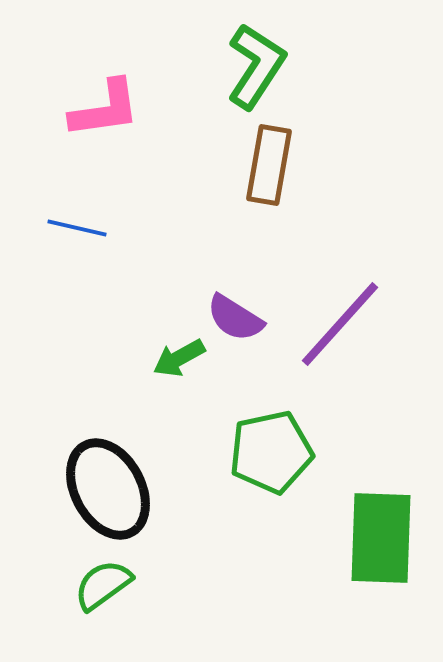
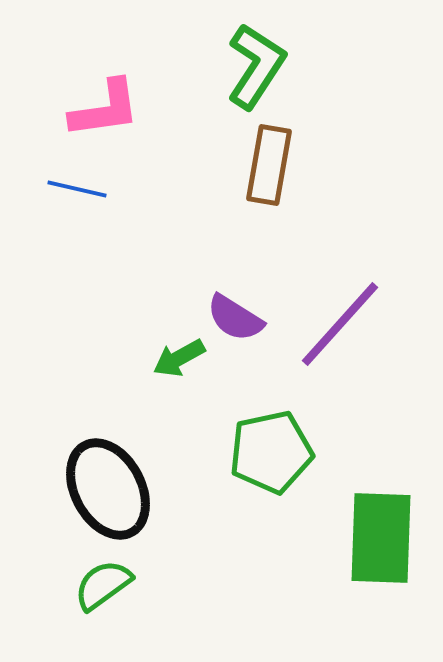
blue line: moved 39 px up
